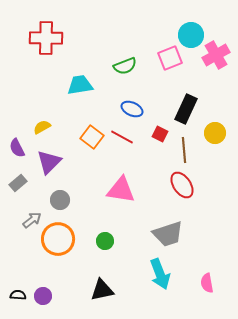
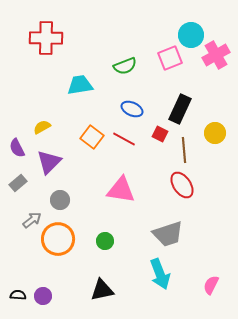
black rectangle: moved 6 px left
red line: moved 2 px right, 2 px down
pink semicircle: moved 4 px right, 2 px down; rotated 36 degrees clockwise
